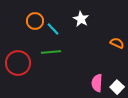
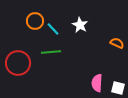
white star: moved 1 px left, 6 px down
white square: moved 1 px right, 1 px down; rotated 32 degrees counterclockwise
